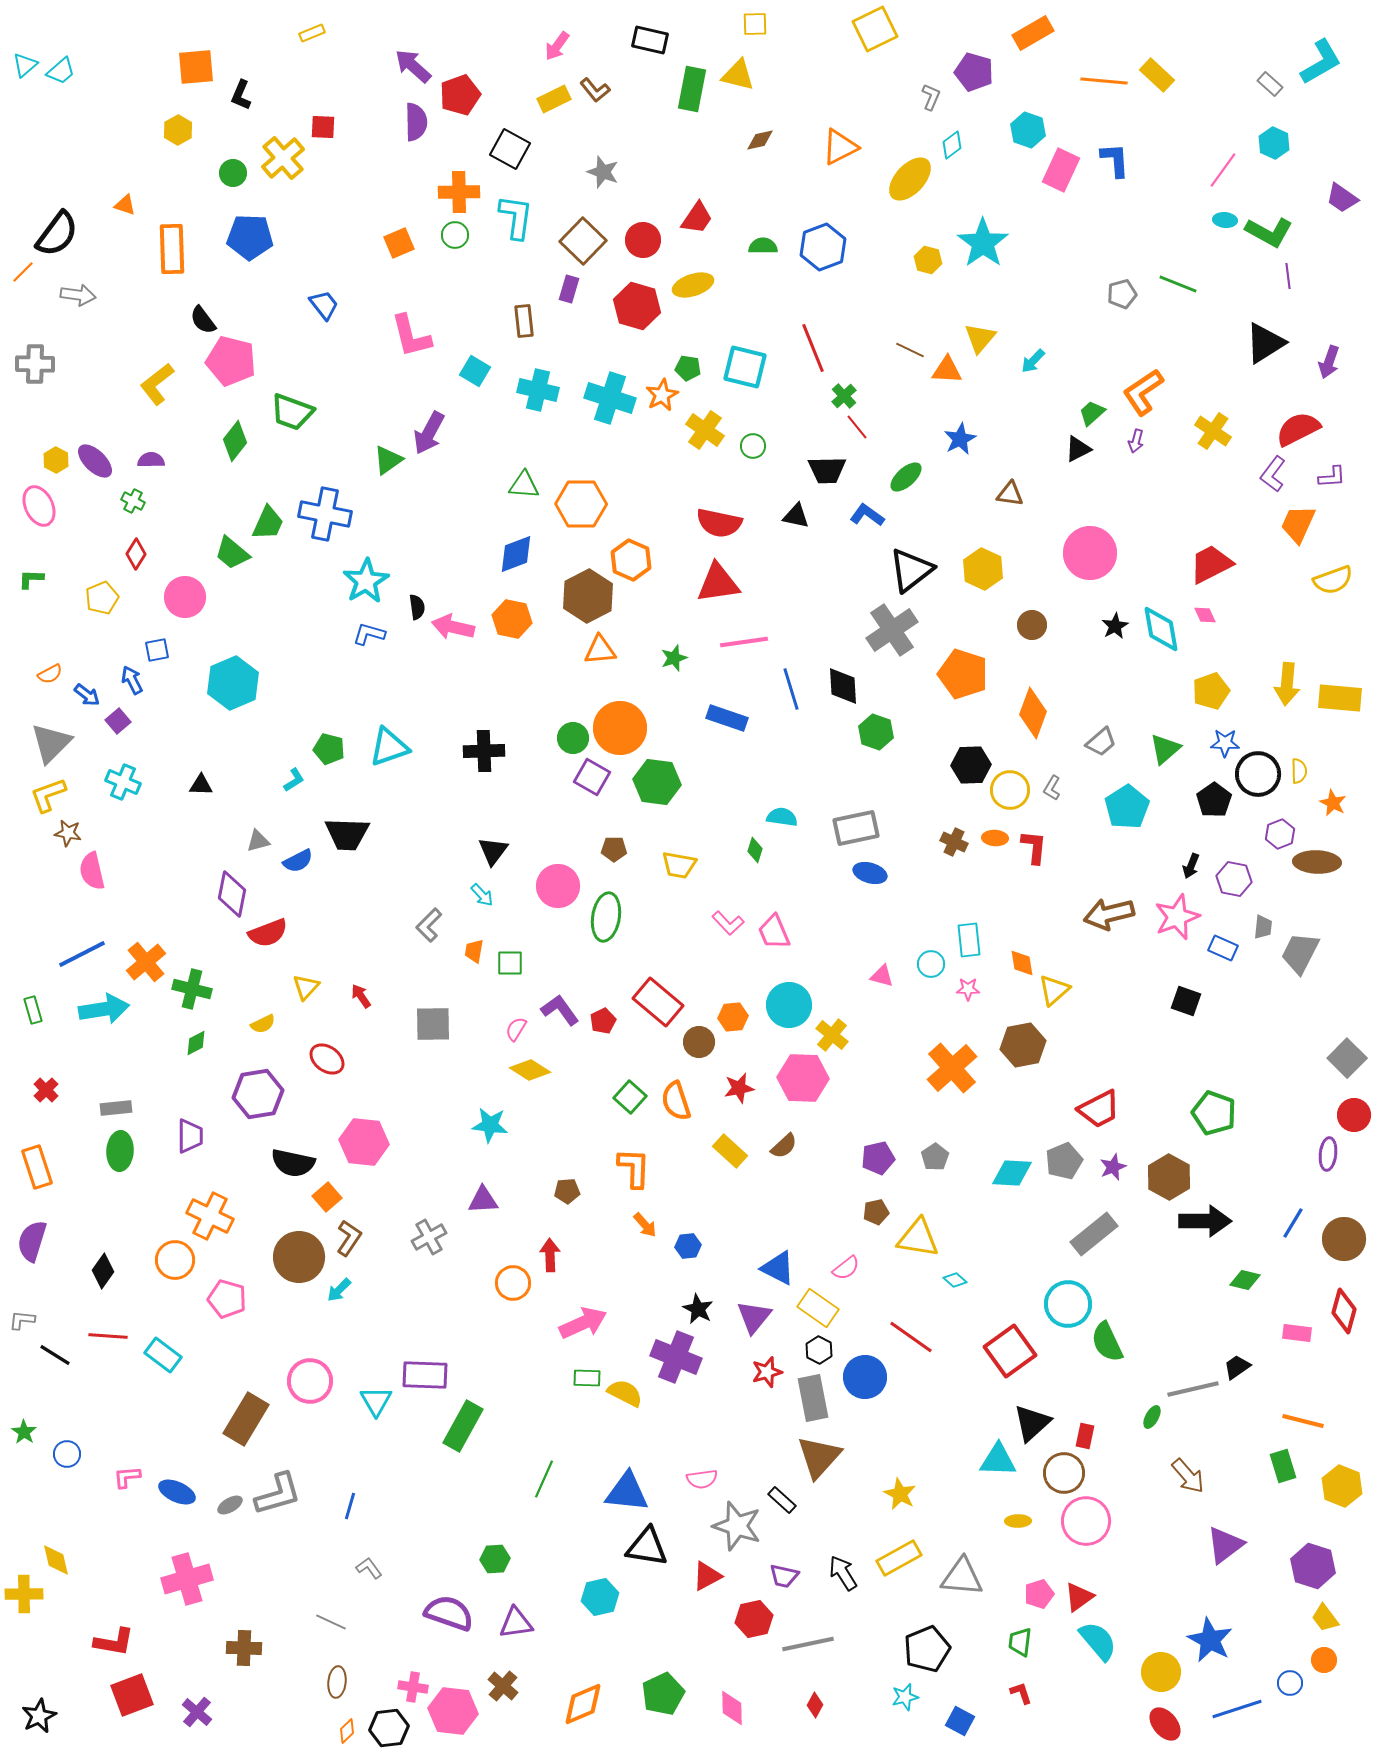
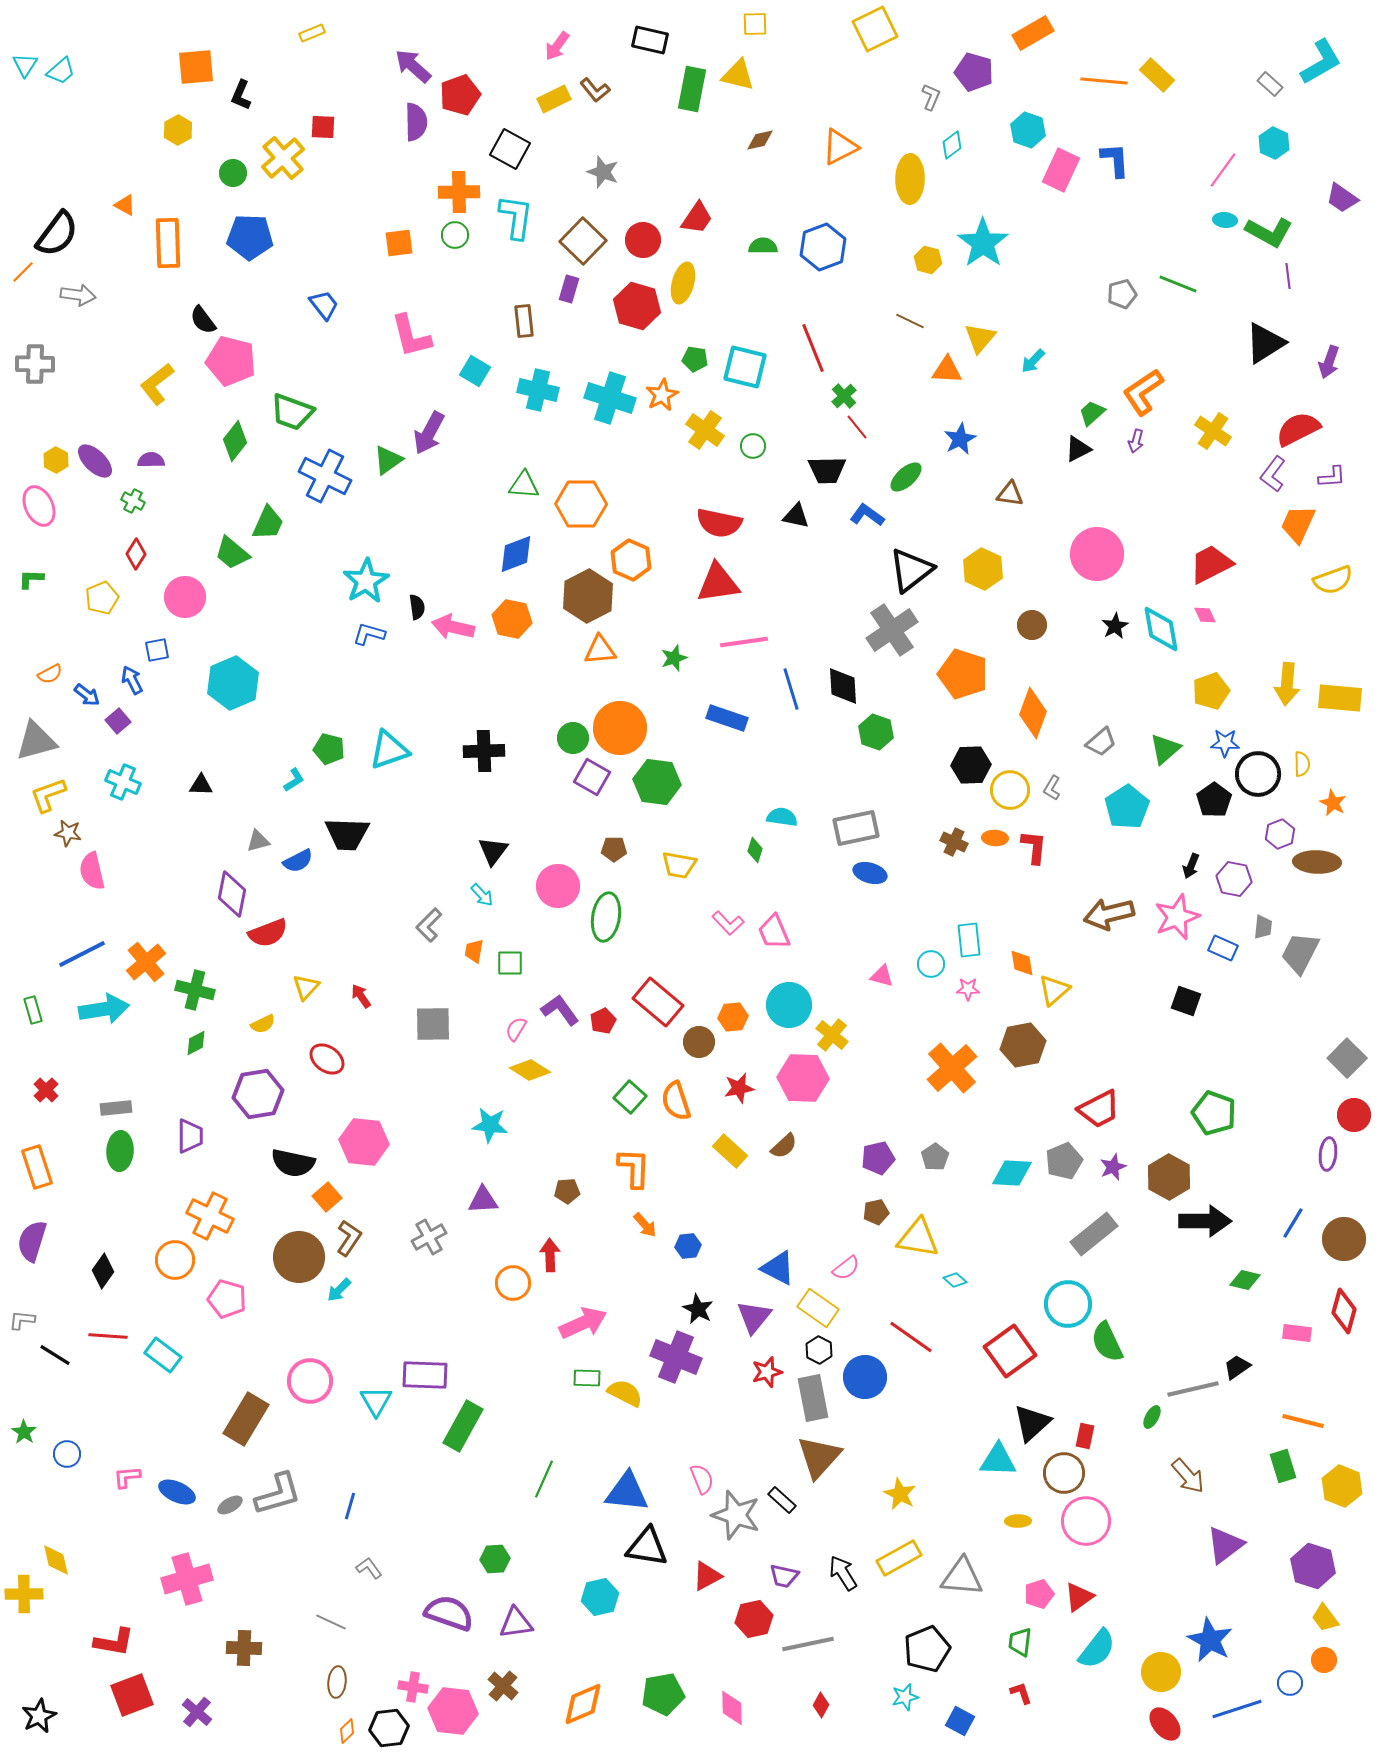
cyan triangle at (25, 65): rotated 16 degrees counterclockwise
yellow ellipse at (910, 179): rotated 42 degrees counterclockwise
orange triangle at (125, 205): rotated 10 degrees clockwise
orange square at (399, 243): rotated 16 degrees clockwise
orange rectangle at (172, 249): moved 4 px left, 6 px up
yellow ellipse at (693, 285): moved 10 px left, 2 px up; rotated 57 degrees counterclockwise
brown line at (910, 350): moved 29 px up
green pentagon at (688, 368): moved 7 px right, 9 px up
blue cross at (325, 514): moved 38 px up; rotated 15 degrees clockwise
pink circle at (1090, 553): moved 7 px right, 1 px down
gray triangle at (51, 743): moved 15 px left, 2 px up; rotated 30 degrees clockwise
cyan triangle at (389, 747): moved 3 px down
yellow semicircle at (1299, 771): moved 3 px right, 7 px up
green cross at (192, 989): moved 3 px right, 1 px down
pink semicircle at (702, 1479): rotated 104 degrees counterclockwise
gray star at (737, 1526): moved 1 px left, 11 px up
cyan semicircle at (1098, 1641): moved 1 px left, 8 px down; rotated 78 degrees clockwise
green pentagon at (663, 1694): rotated 15 degrees clockwise
red diamond at (815, 1705): moved 6 px right
